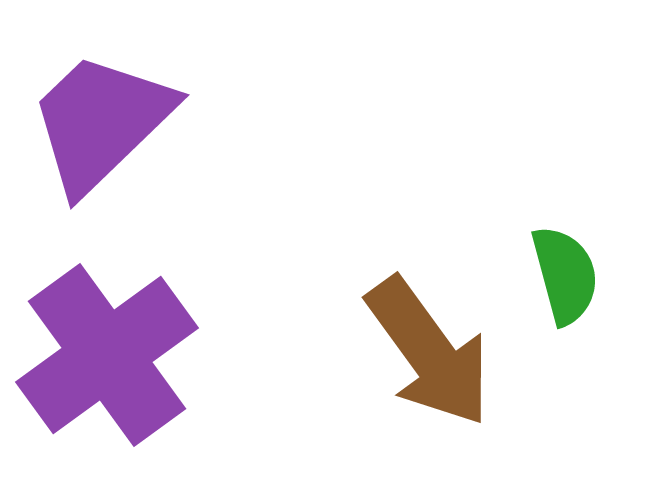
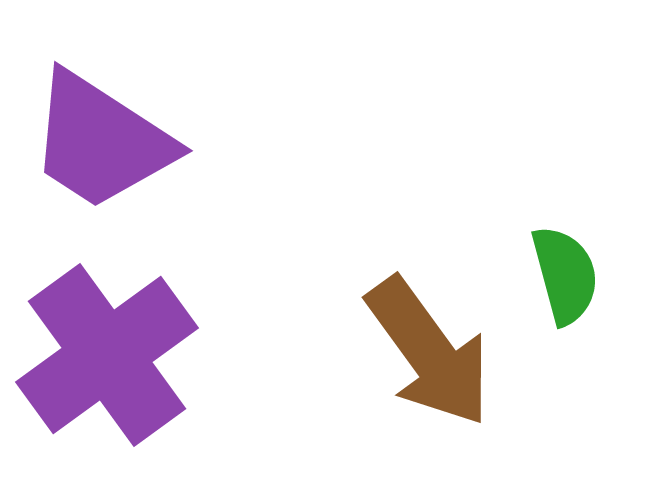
purple trapezoid: moved 19 px down; rotated 103 degrees counterclockwise
